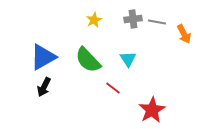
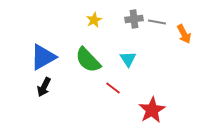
gray cross: moved 1 px right
